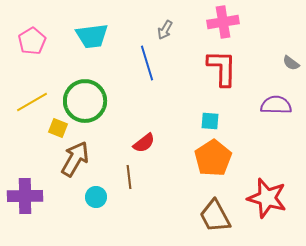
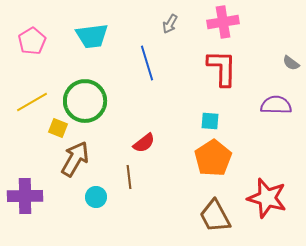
gray arrow: moved 5 px right, 6 px up
